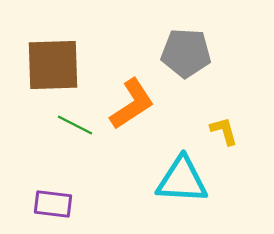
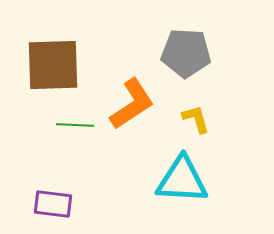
green line: rotated 24 degrees counterclockwise
yellow L-shape: moved 28 px left, 12 px up
